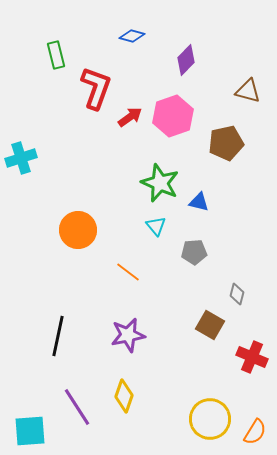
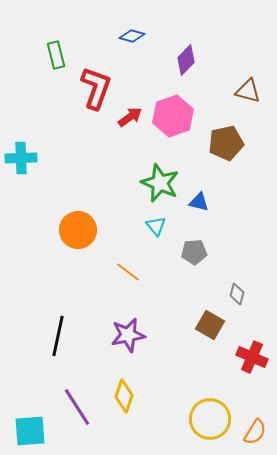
cyan cross: rotated 16 degrees clockwise
